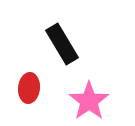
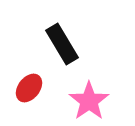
red ellipse: rotated 32 degrees clockwise
